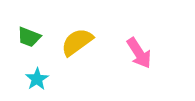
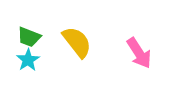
yellow semicircle: rotated 88 degrees clockwise
cyan star: moved 9 px left, 19 px up
